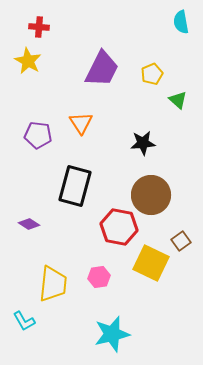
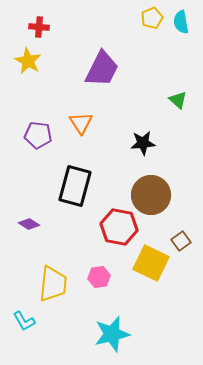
yellow pentagon: moved 56 px up
